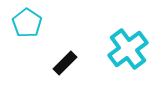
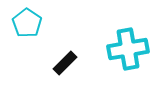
cyan cross: rotated 27 degrees clockwise
